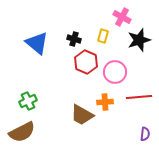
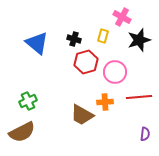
red hexagon: rotated 20 degrees clockwise
